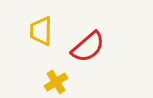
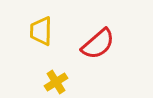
red semicircle: moved 10 px right, 3 px up
